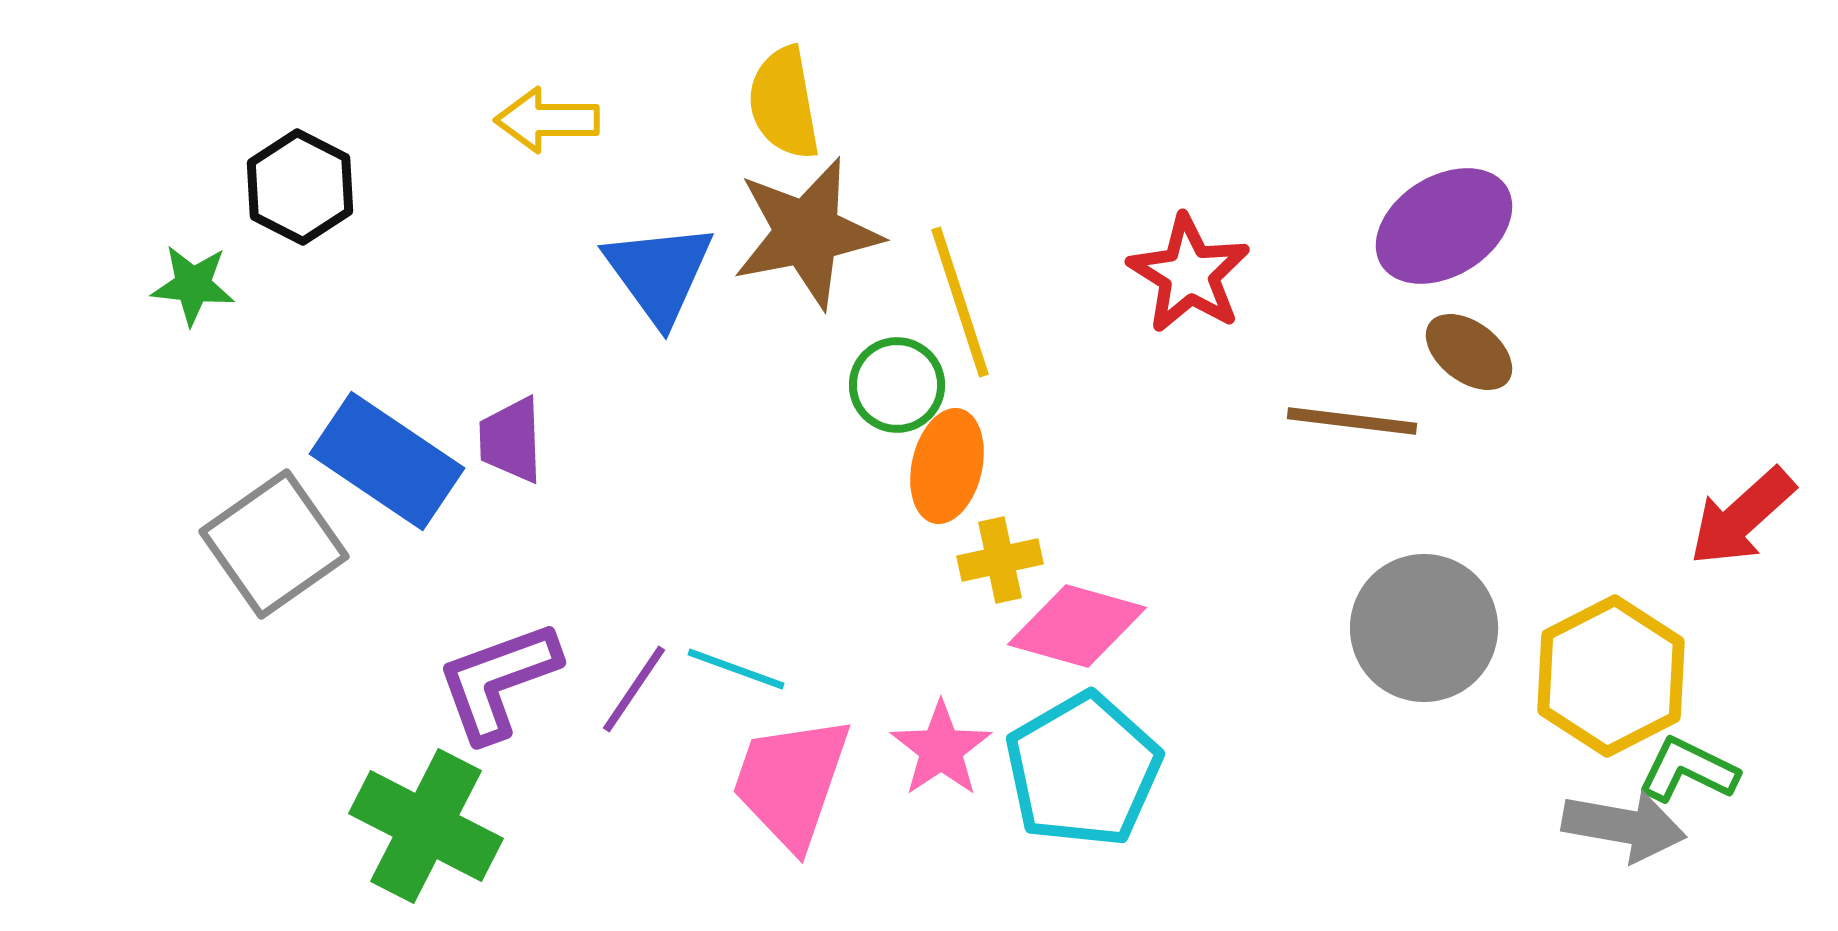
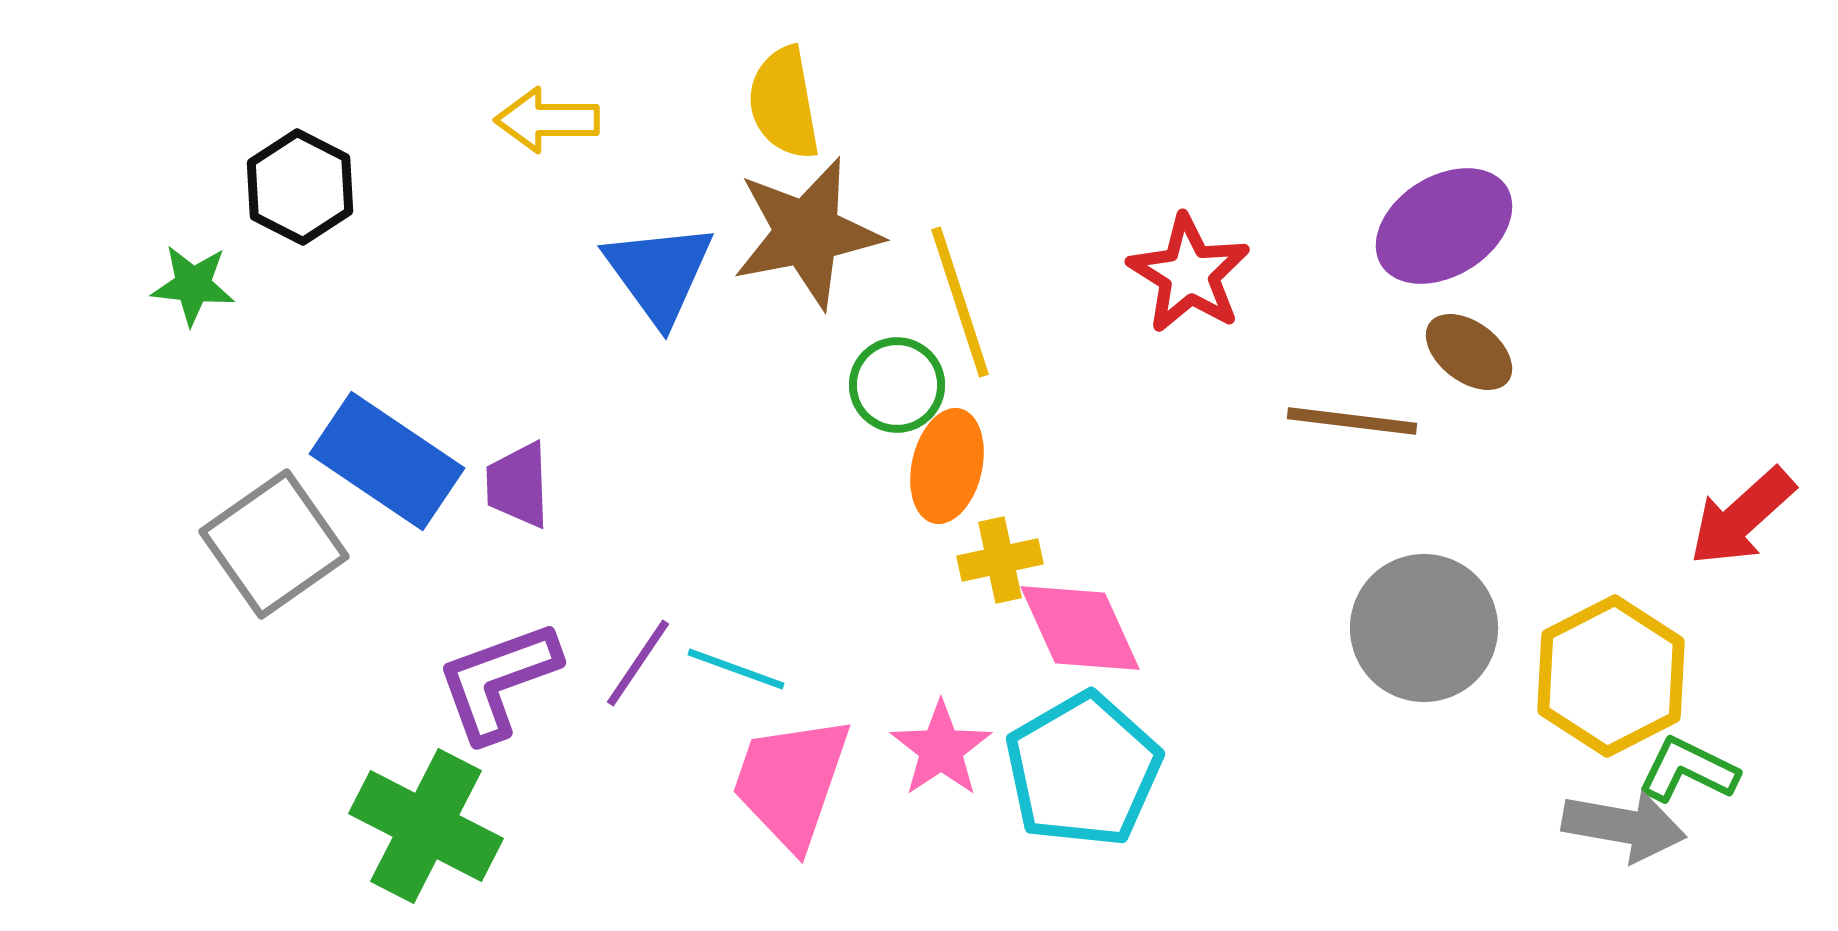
purple trapezoid: moved 7 px right, 45 px down
pink diamond: moved 3 px right, 2 px down; rotated 50 degrees clockwise
purple line: moved 4 px right, 26 px up
